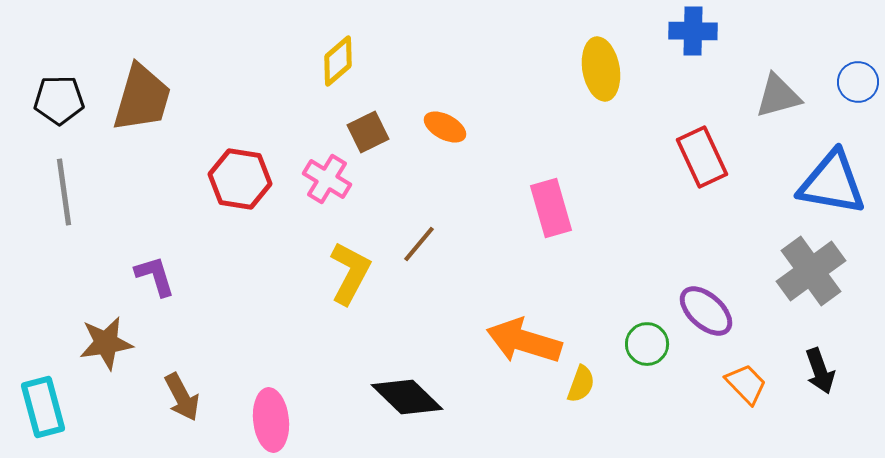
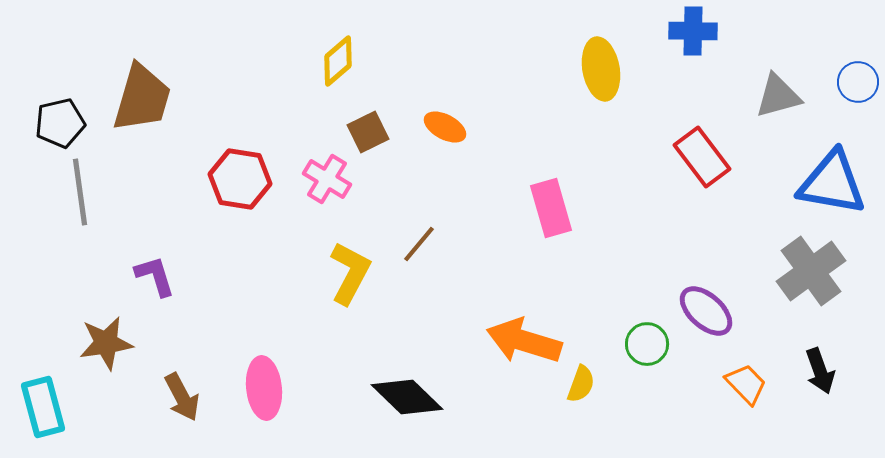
black pentagon: moved 1 px right, 23 px down; rotated 12 degrees counterclockwise
red rectangle: rotated 12 degrees counterclockwise
gray line: moved 16 px right
pink ellipse: moved 7 px left, 32 px up
